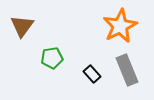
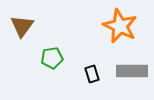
orange star: rotated 20 degrees counterclockwise
gray rectangle: moved 5 px right, 1 px down; rotated 68 degrees counterclockwise
black rectangle: rotated 24 degrees clockwise
